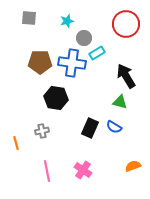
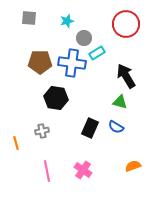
blue semicircle: moved 2 px right
